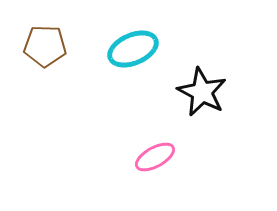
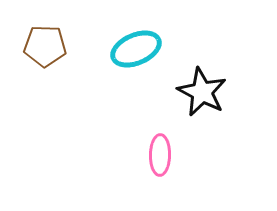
cyan ellipse: moved 3 px right
pink ellipse: moved 5 px right, 2 px up; rotated 60 degrees counterclockwise
